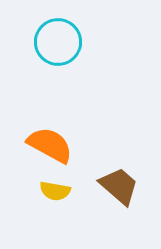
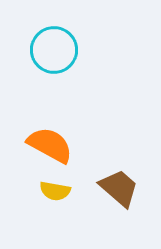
cyan circle: moved 4 px left, 8 px down
brown trapezoid: moved 2 px down
